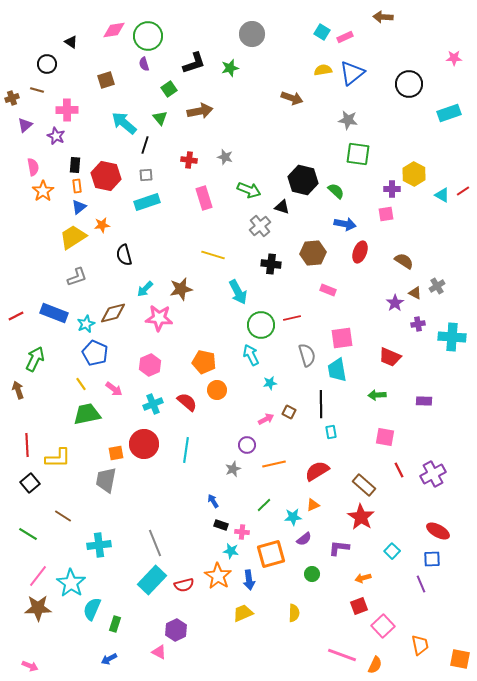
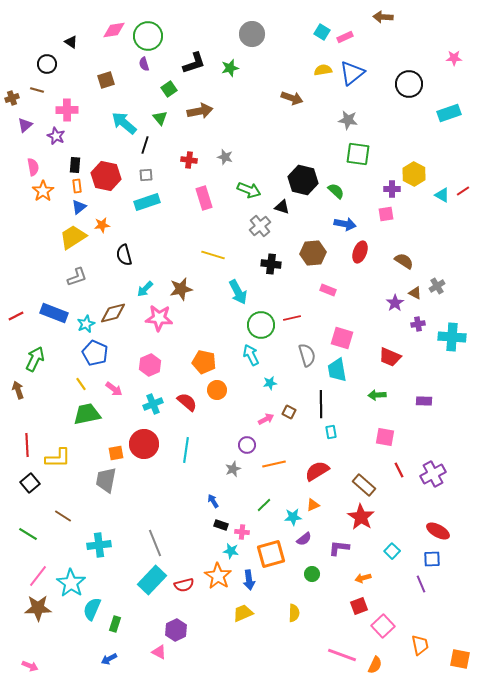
pink square at (342, 338): rotated 25 degrees clockwise
